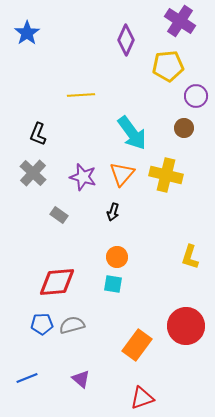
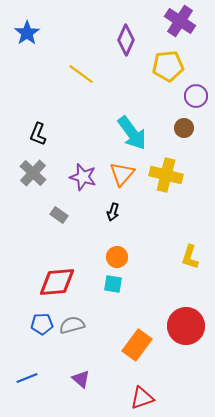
yellow line: moved 21 px up; rotated 40 degrees clockwise
